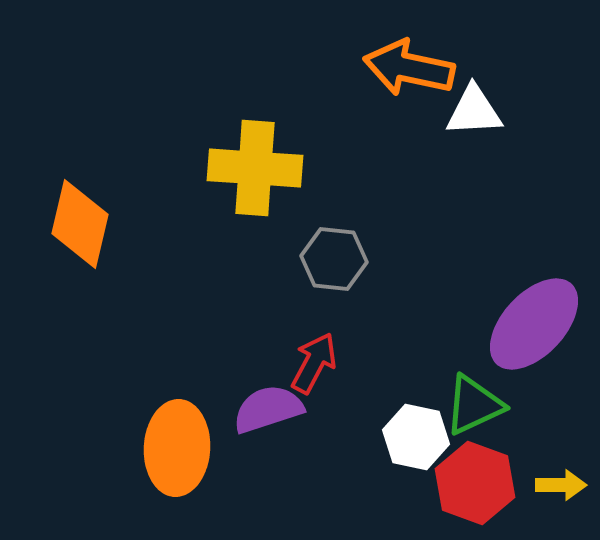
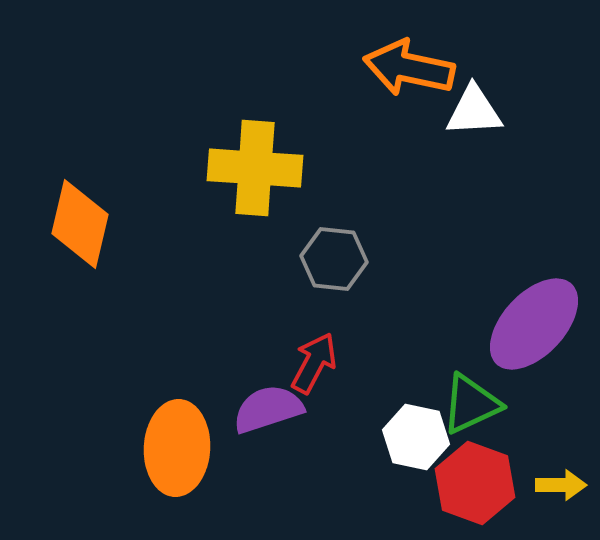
green triangle: moved 3 px left, 1 px up
